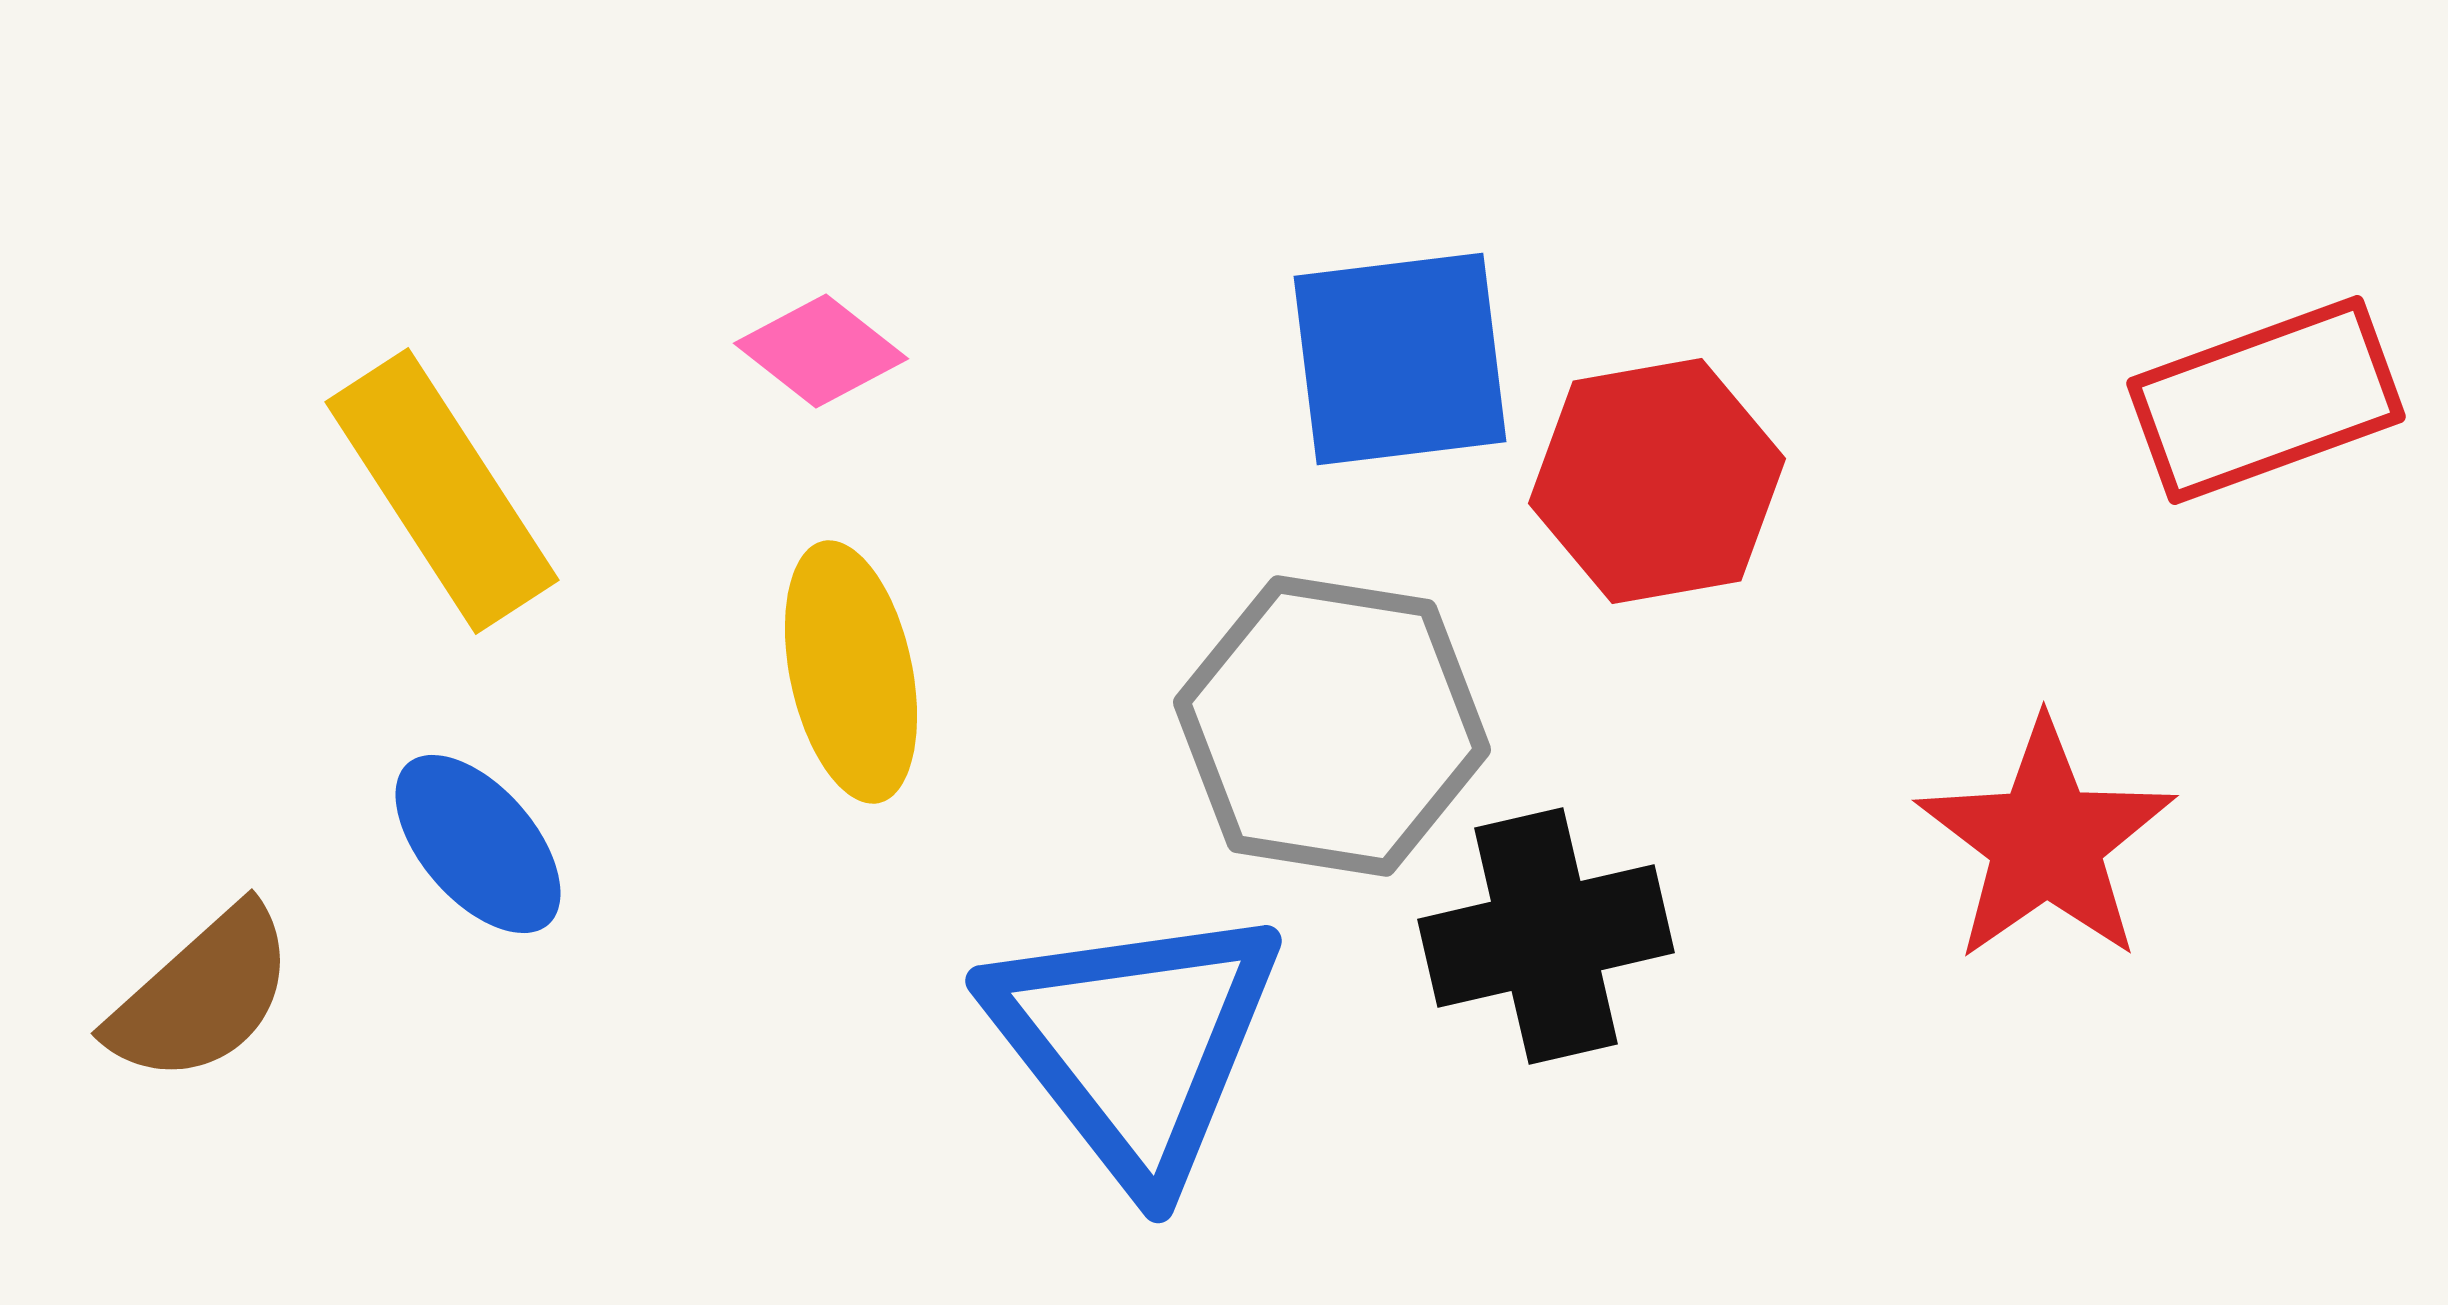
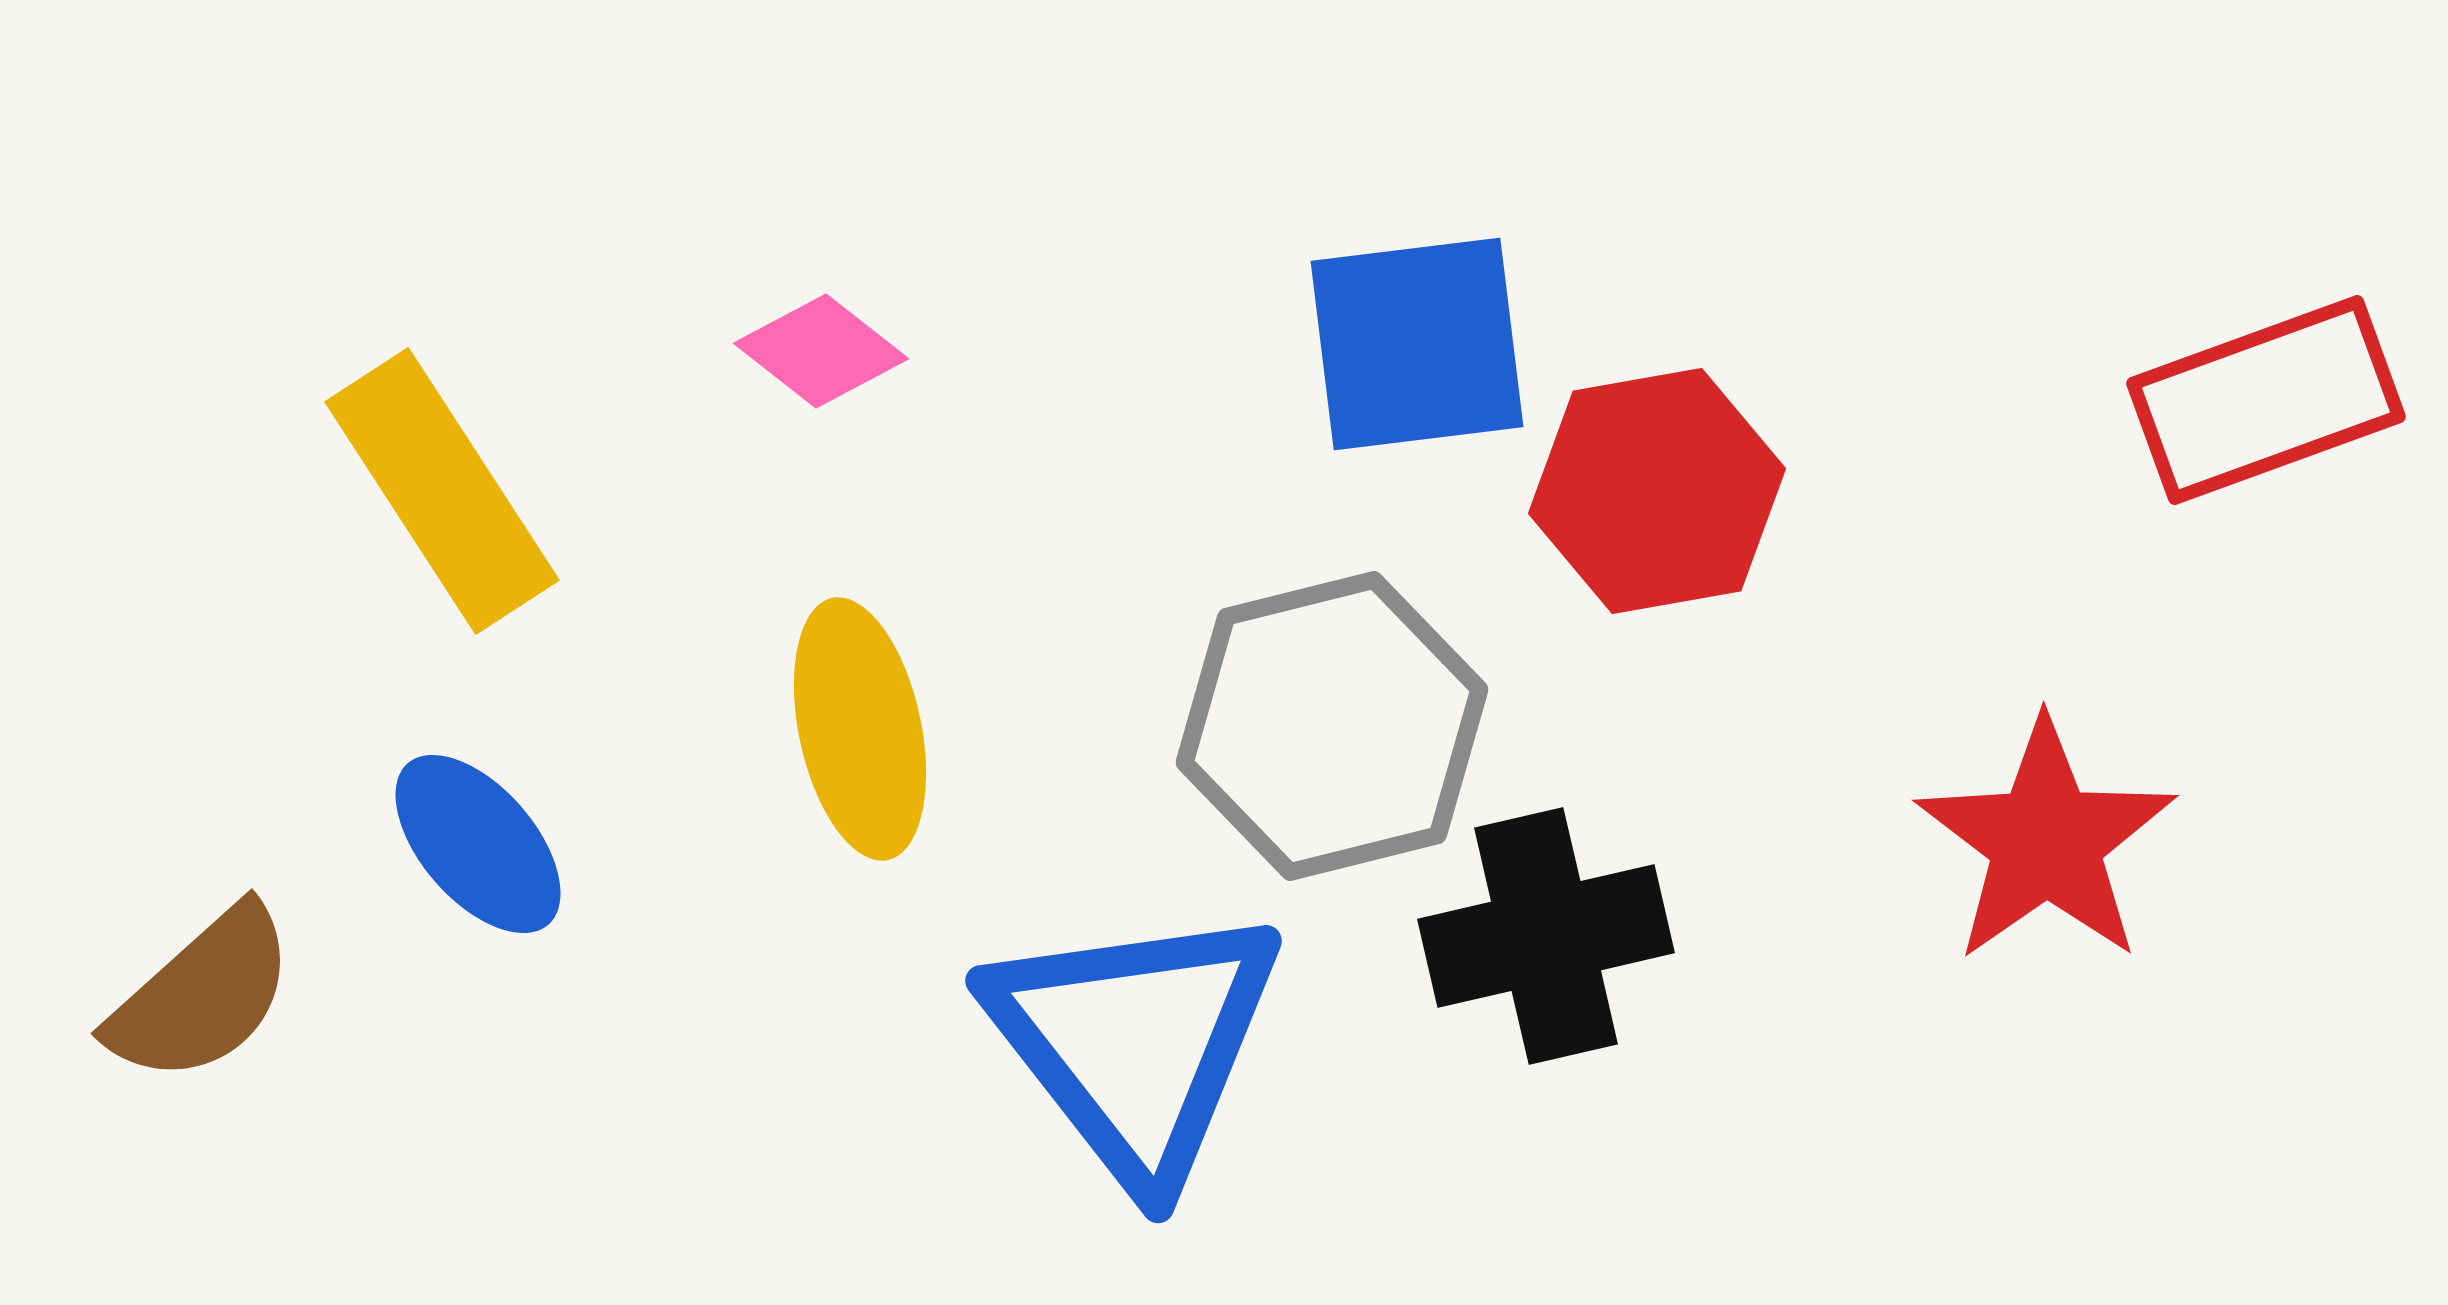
blue square: moved 17 px right, 15 px up
red hexagon: moved 10 px down
yellow ellipse: moved 9 px right, 57 px down
gray hexagon: rotated 23 degrees counterclockwise
